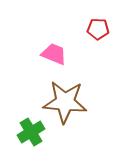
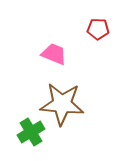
brown star: moved 3 px left, 2 px down
